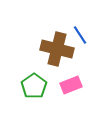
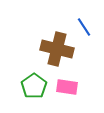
blue line: moved 4 px right, 8 px up
pink rectangle: moved 4 px left, 2 px down; rotated 30 degrees clockwise
